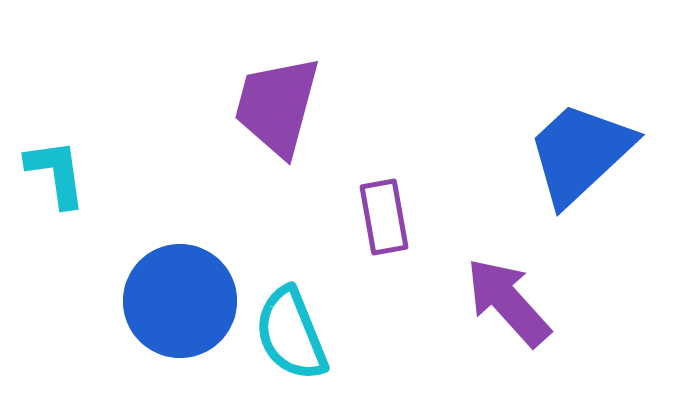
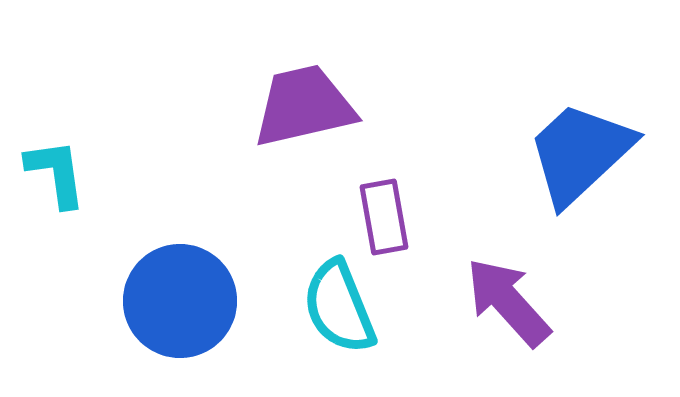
purple trapezoid: moved 27 px right; rotated 62 degrees clockwise
cyan semicircle: moved 48 px right, 27 px up
